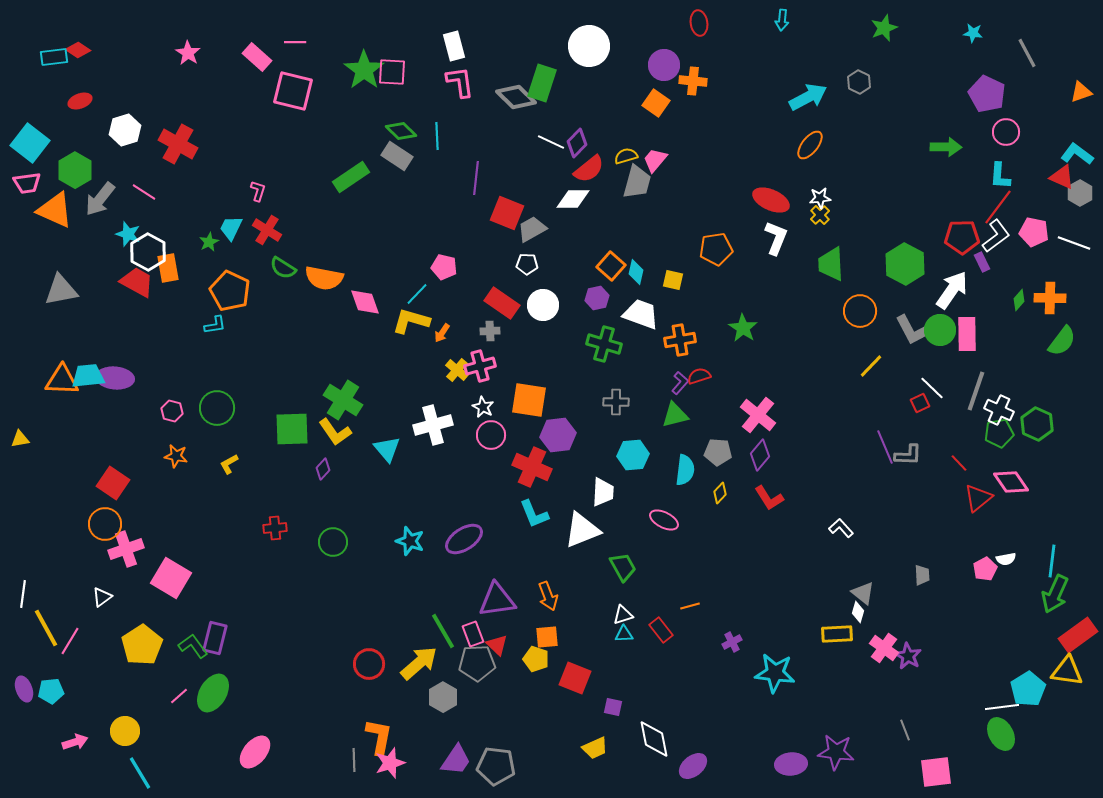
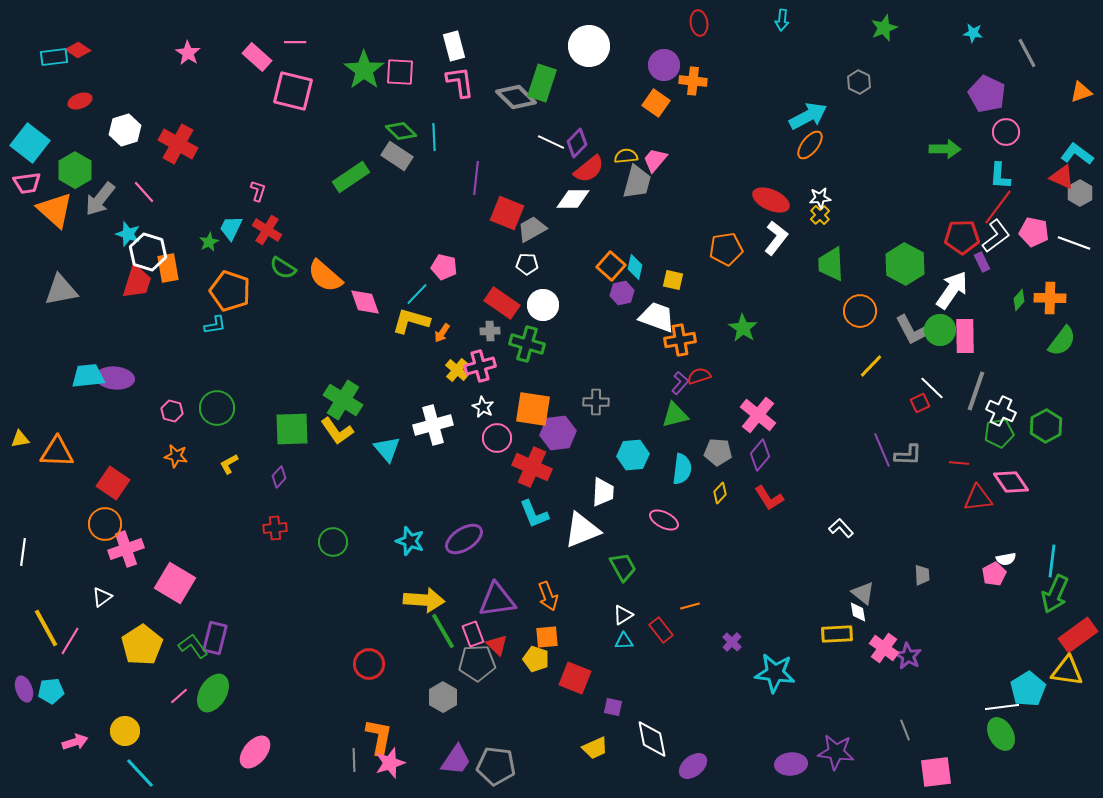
pink square at (392, 72): moved 8 px right
cyan arrow at (808, 97): moved 19 px down
cyan line at (437, 136): moved 3 px left, 1 px down
green arrow at (946, 147): moved 1 px left, 2 px down
yellow semicircle at (626, 156): rotated 10 degrees clockwise
pink line at (144, 192): rotated 15 degrees clockwise
orange triangle at (55, 210): rotated 18 degrees clockwise
white L-shape at (776, 238): rotated 16 degrees clockwise
orange pentagon at (716, 249): moved 10 px right
white hexagon at (148, 252): rotated 12 degrees counterclockwise
cyan diamond at (636, 272): moved 1 px left, 5 px up
orange semicircle at (324, 278): moved 1 px right, 2 px up; rotated 30 degrees clockwise
red trapezoid at (137, 282): rotated 78 degrees clockwise
orange pentagon at (230, 291): rotated 6 degrees counterclockwise
purple hexagon at (597, 298): moved 25 px right, 5 px up
white trapezoid at (641, 314): moved 16 px right, 3 px down
pink rectangle at (967, 334): moved 2 px left, 2 px down
green cross at (604, 344): moved 77 px left
orange triangle at (62, 380): moved 5 px left, 72 px down
orange square at (529, 400): moved 4 px right, 9 px down
gray cross at (616, 402): moved 20 px left
white cross at (999, 410): moved 2 px right, 1 px down
green hexagon at (1037, 424): moved 9 px right, 2 px down; rotated 8 degrees clockwise
yellow L-shape at (335, 432): moved 2 px right, 1 px up
pink circle at (491, 435): moved 6 px right, 3 px down
purple hexagon at (558, 435): moved 2 px up
purple line at (885, 447): moved 3 px left, 3 px down
red line at (959, 463): rotated 42 degrees counterclockwise
purple diamond at (323, 469): moved 44 px left, 8 px down
cyan semicircle at (685, 470): moved 3 px left, 1 px up
red triangle at (978, 498): rotated 32 degrees clockwise
pink pentagon at (985, 569): moved 9 px right, 5 px down
pink square at (171, 578): moved 4 px right, 5 px down
white line at (23, 594): moved 42 px up
white diamond at (858, 612): rotated 25 degrees counterclockwise
white triangle at (623, 615): rotated 15 degrees counterclockwise
cyan triangle at (624, 634): moved 7 px down
purple cross at (732, 642): rotated 18 degrees counterclockwise
yellow arrow at (419, 663): moved 5 px right, 63 px up; rotated 45 degrees clockwise
white diamond at (654, 739): moved 2 px left
cyan line at (140, 773): rotated 12 degrees counterclockwise
